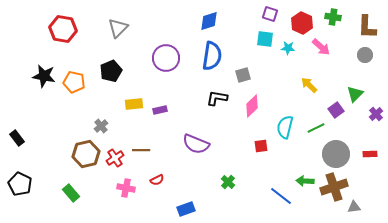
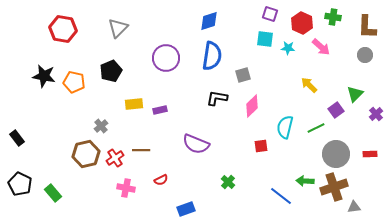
red semicircle at (157, 180): moved 4 px right
green rectangle at (71, 193): moved 18 px left
